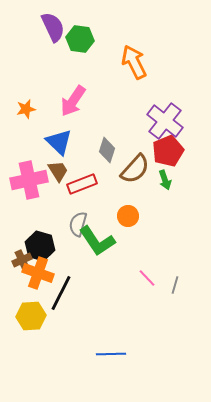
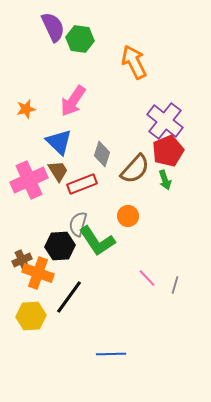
gray diamond: moved 5 px left, 4 px down
pink cross: rotated 12 degrees counterclockwise
black hexagon: moved 20 px right; rotated 20 degrees counterclockwise
black line: moved 8 px right, 4 px down; rotated 9 degrees clockwise
